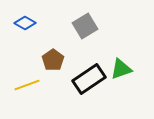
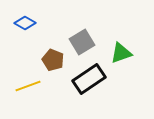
gray square: moved 3 px left, 16 px down
brown pentagon: rotated 15 degrees counterclockwise
green triangle: moved 16 px up
yellow line: moved 1 px right, 1 px down
